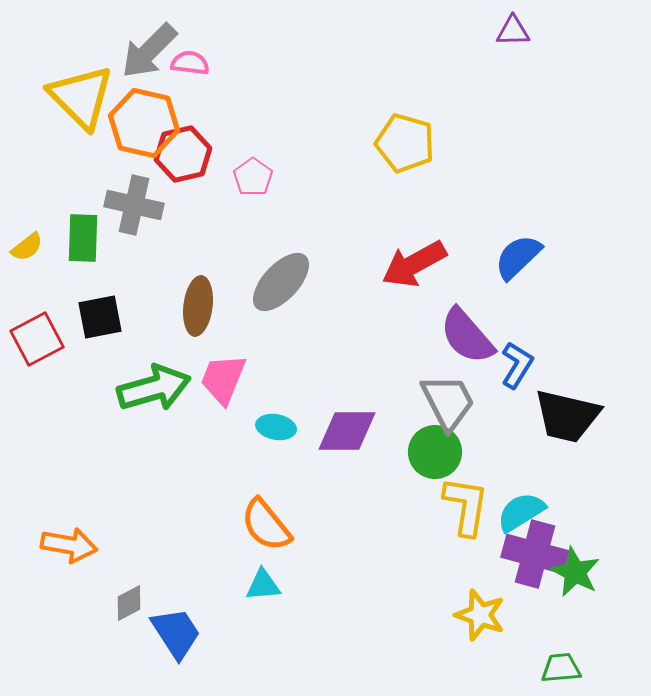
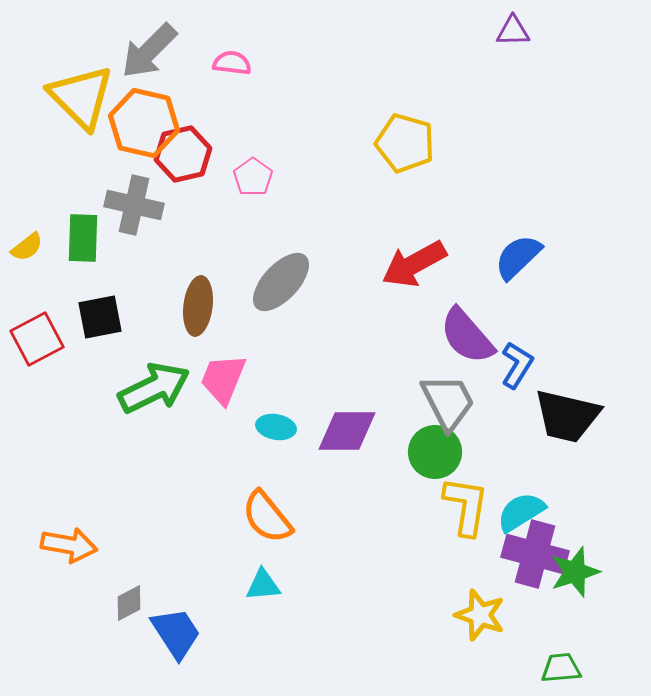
pink semicircle: moved 42 px right
green arrow: rotated 10 degrees counterclockwise
orange semicircle: moved 1 px right, 8 px up
green star: rotated 27 degrees clockwise
